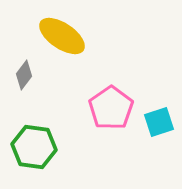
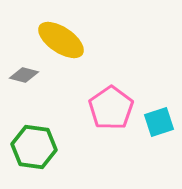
yellow ellipse: moved 1 px left, 4 px down
gray diamond: rotated 68 degrees clockwise
